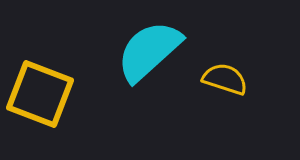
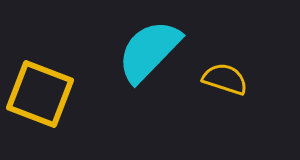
cyan semicircle: rotated 4 degrees counterclockwise
